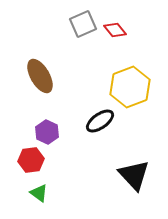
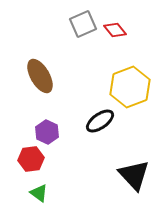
red hexagon: moved 1 px up
